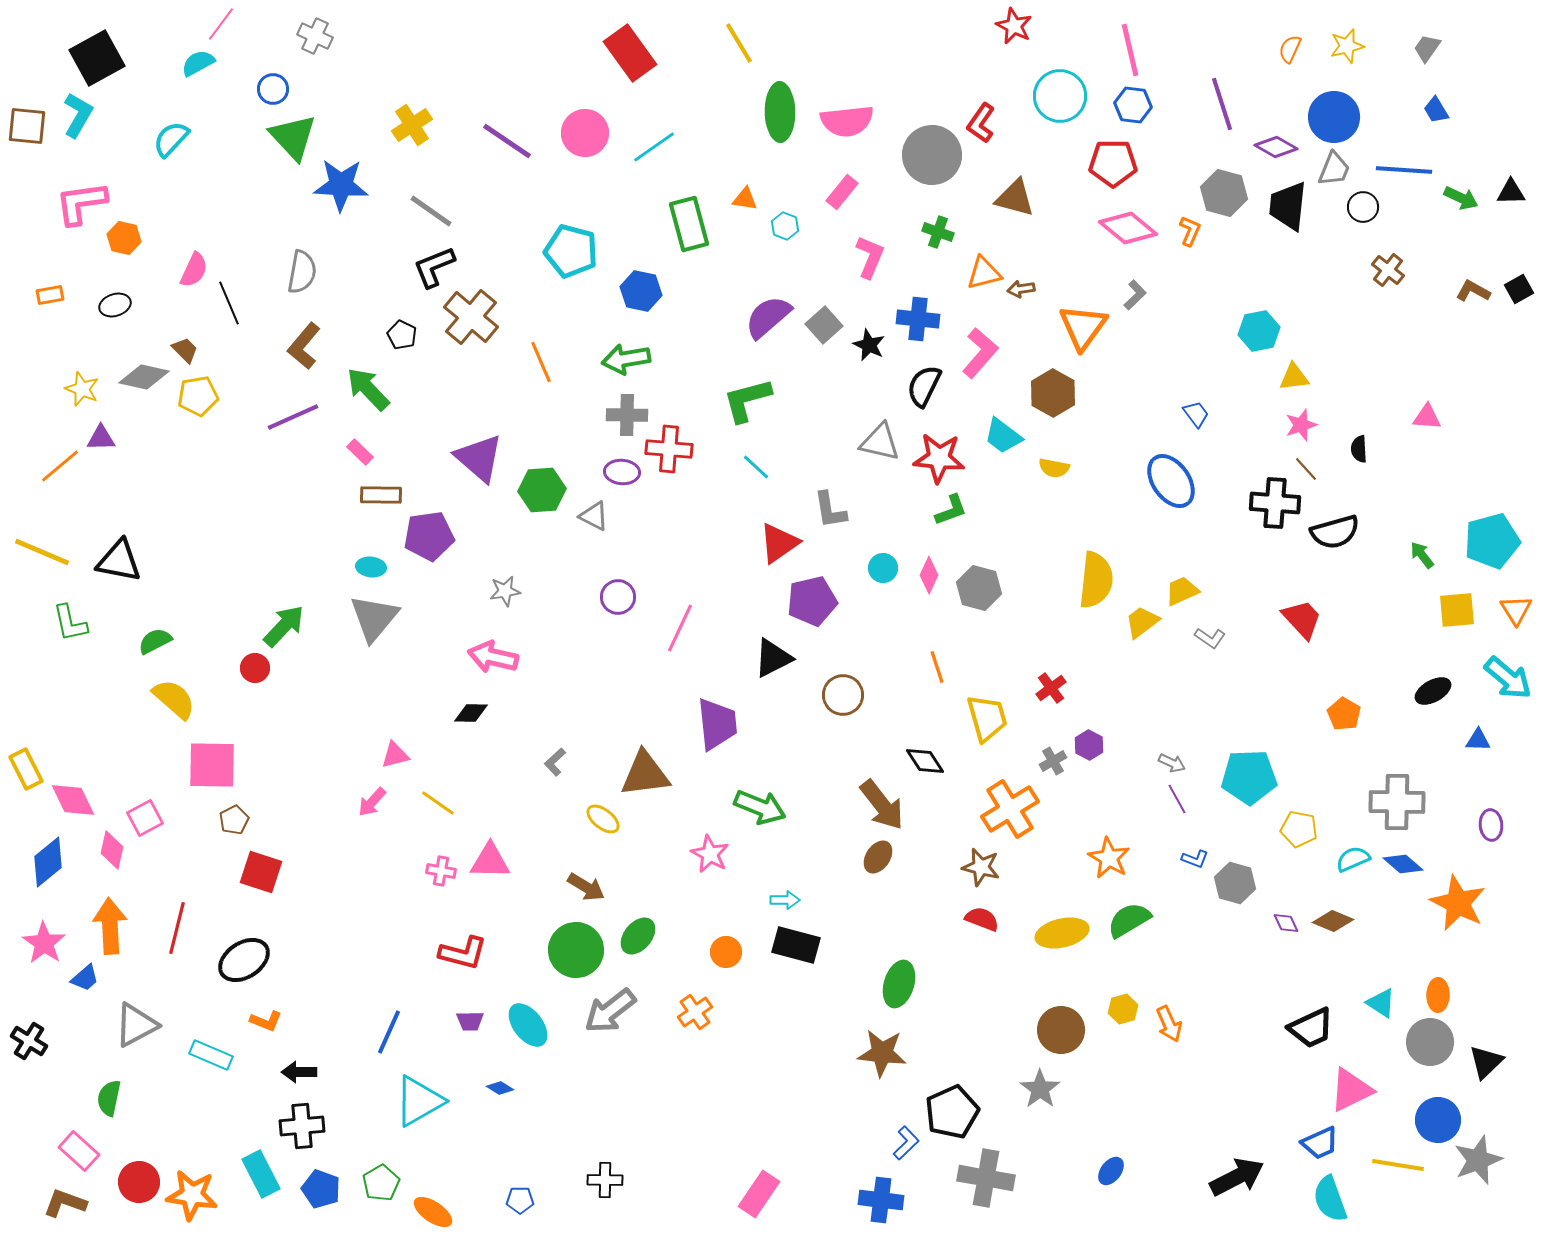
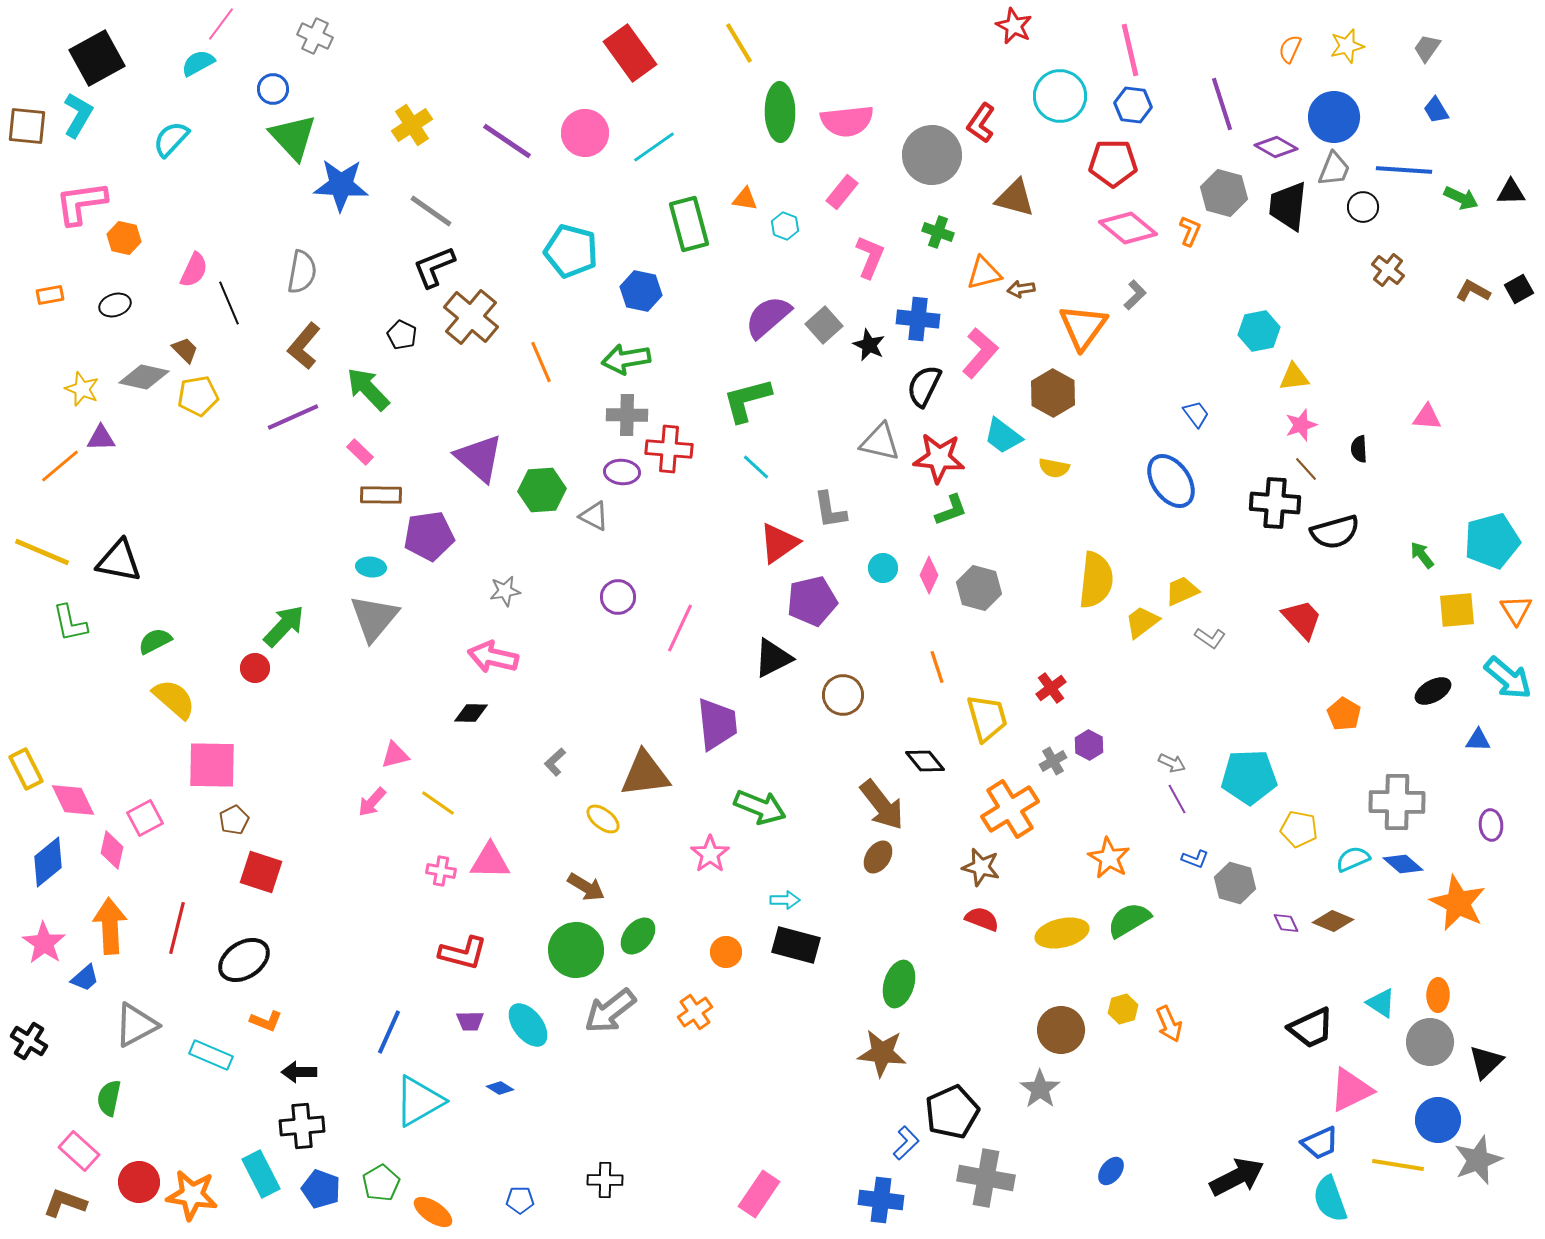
black diamond at (925, 761): rotated 6 degrees counterclockwise
pink star at (710, 854): rotated 9 degrees clockwise
